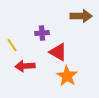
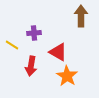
brown arrow: rotated 90 degrees counterclockwise
purple cross: moved 8 px left
yellow line: rotated 24 degrees counterclockwise
red arrow: moved 6 px right; rotated 78 degrees counterclockwise
